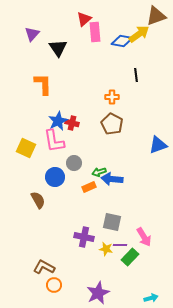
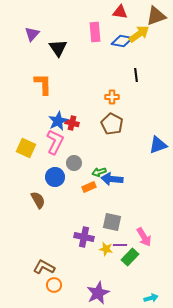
red triangle: moved 36 px right, 7 px up; rotated 49 degrees clockwise
pink L-shape: moved 1 px right, 1 px down; rotated 145 degrees counterclockwise
